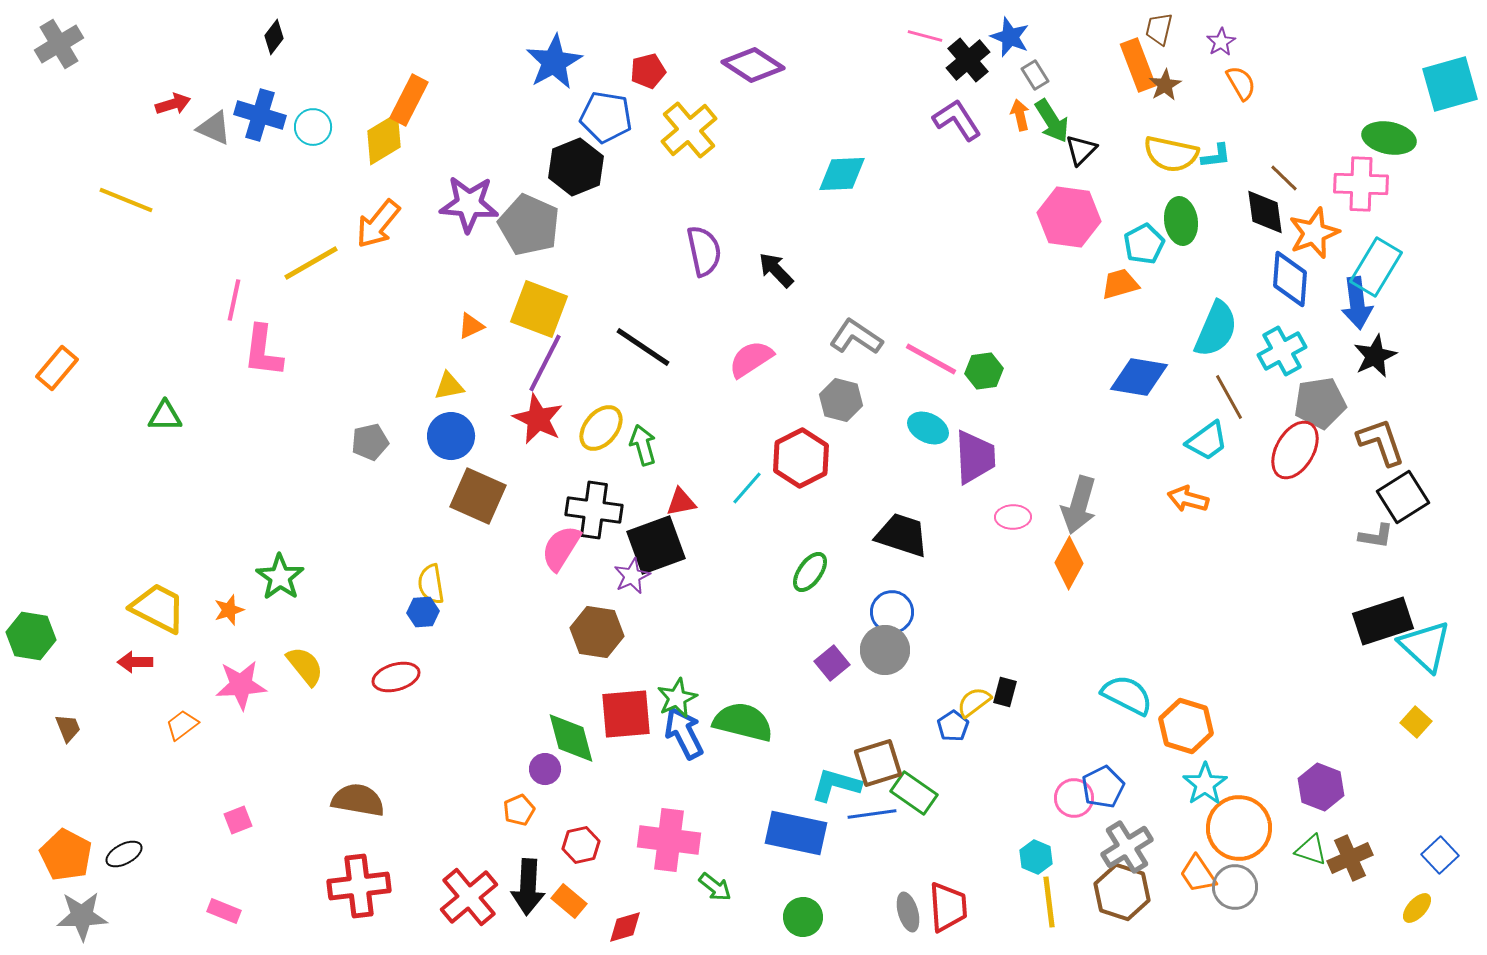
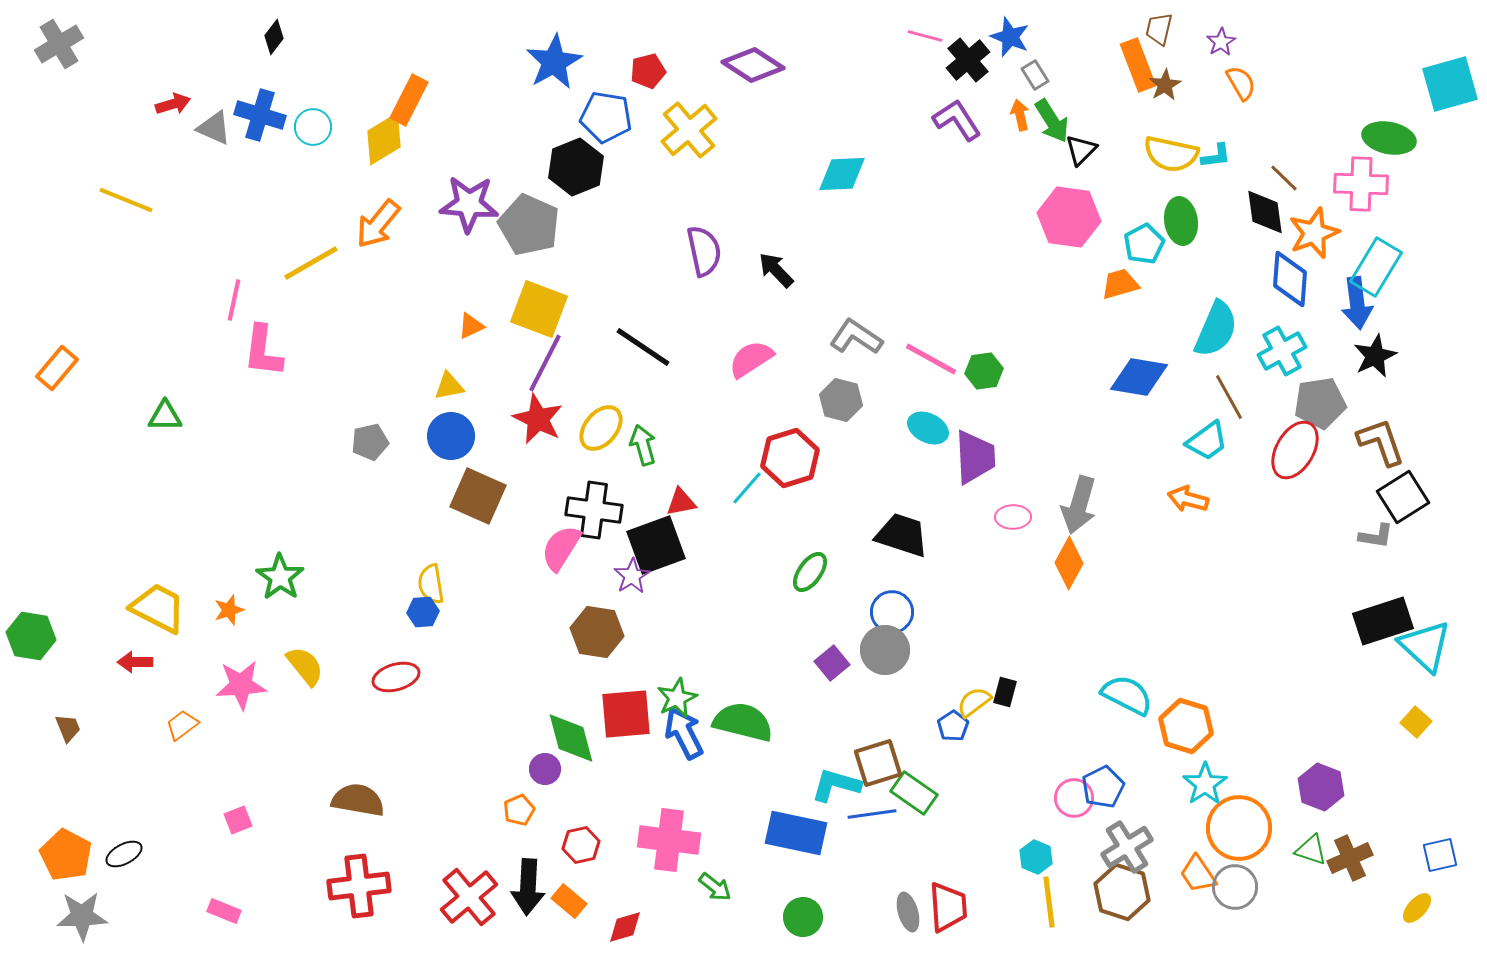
red hexagon at (801, 458): moved 11 px left; rotated 10 degrees clockwise
purple star at (632, 576): rotated 6 degrees counterclockwise
blue square at (1440, 855): rotated 30 degrees clockwise
